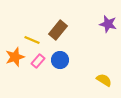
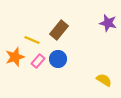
purple star: moved 1 px up
brown rectangle: moved 1 px right
blue circle: moved 2 px left, 1 px up
